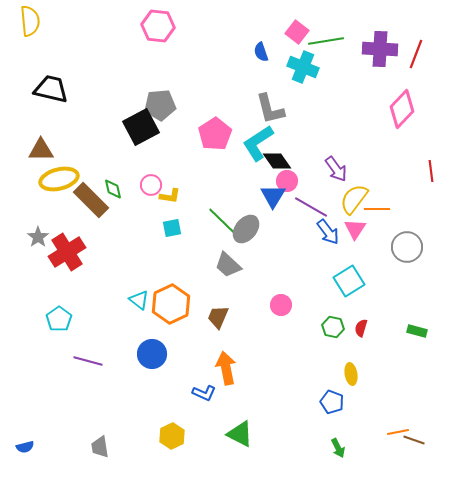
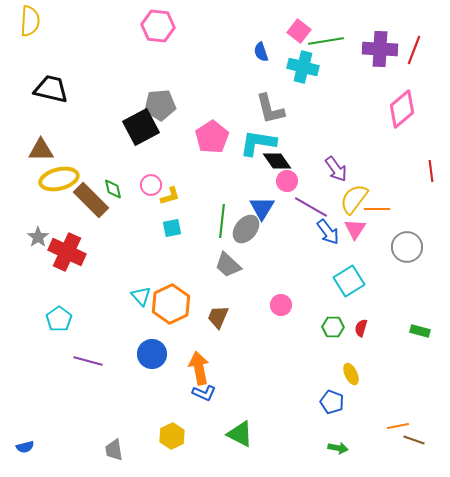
yellow semicircle at (30, 21): rotated 8 degrees clockwise
pink square at (297, 32): moved 2 px right, 1 px up
red line at (416, 54): moved 2 px left, 4 px up
cyan cross at (303, 67): rotated 8 degrees counterclockwise
pink diamond at (402, 109): rotated 6 degrees clockwise
pink pentagon at (215, 134): moved 3 px left, 3 px down
cyan L-shape at (258, 143): rotated 42 degrees clockwise
yellow L-shape at (170, 196): rotated 25 degrees counterclockwise
blue triangle at (273, 196): moved 11 px left, 12 px down
green line at (222, 221): rotated 52 degrees clockwise
red cross at (67, 252): rotated 33 degrees counterclockwise
cyan triangle at (139, 300): moved 2 px right, 4 px up; rotated 10 degrees clockwise
green hexagon at (333, 327): rotated 10 degrees counterclockwise
green rectangle at (417, 331): moved 3 px right
orange arrow at (226, 368): moved 27 px left
yellow ellipse at (351, 374): rotated 15 degrees counterclockwise
orange line at (398, 432): moved 6 px up
gray trapezoid at (100, 447): moved 14 px right, 3 px down
green arrow at (338, 448): rotated 54 degrees counterclockwise
